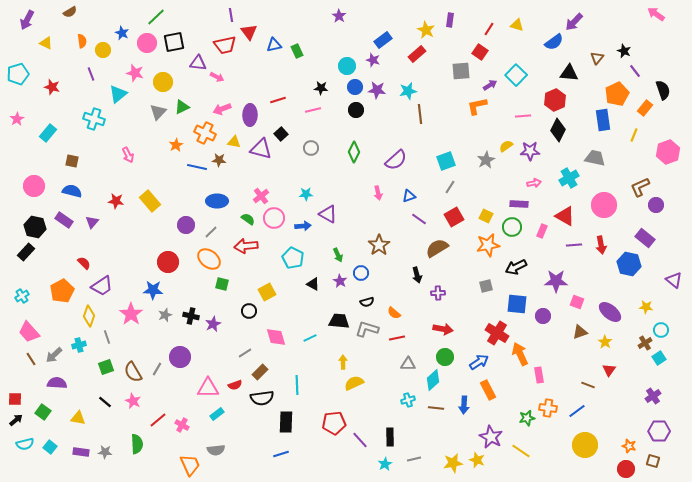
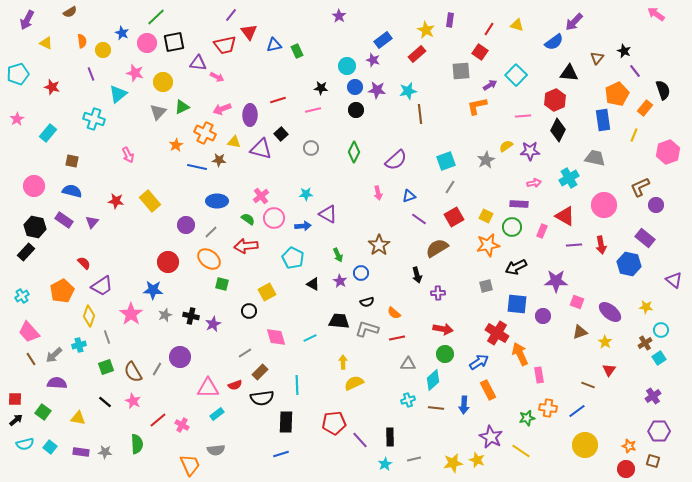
purple line at (231, 15): rotated 48 degrees clockwise
green circle at (445, 357): moved 3 px up
